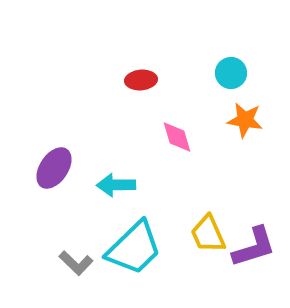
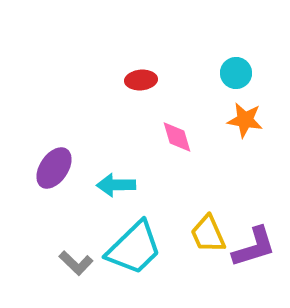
cyan circle: moved 5 px right
